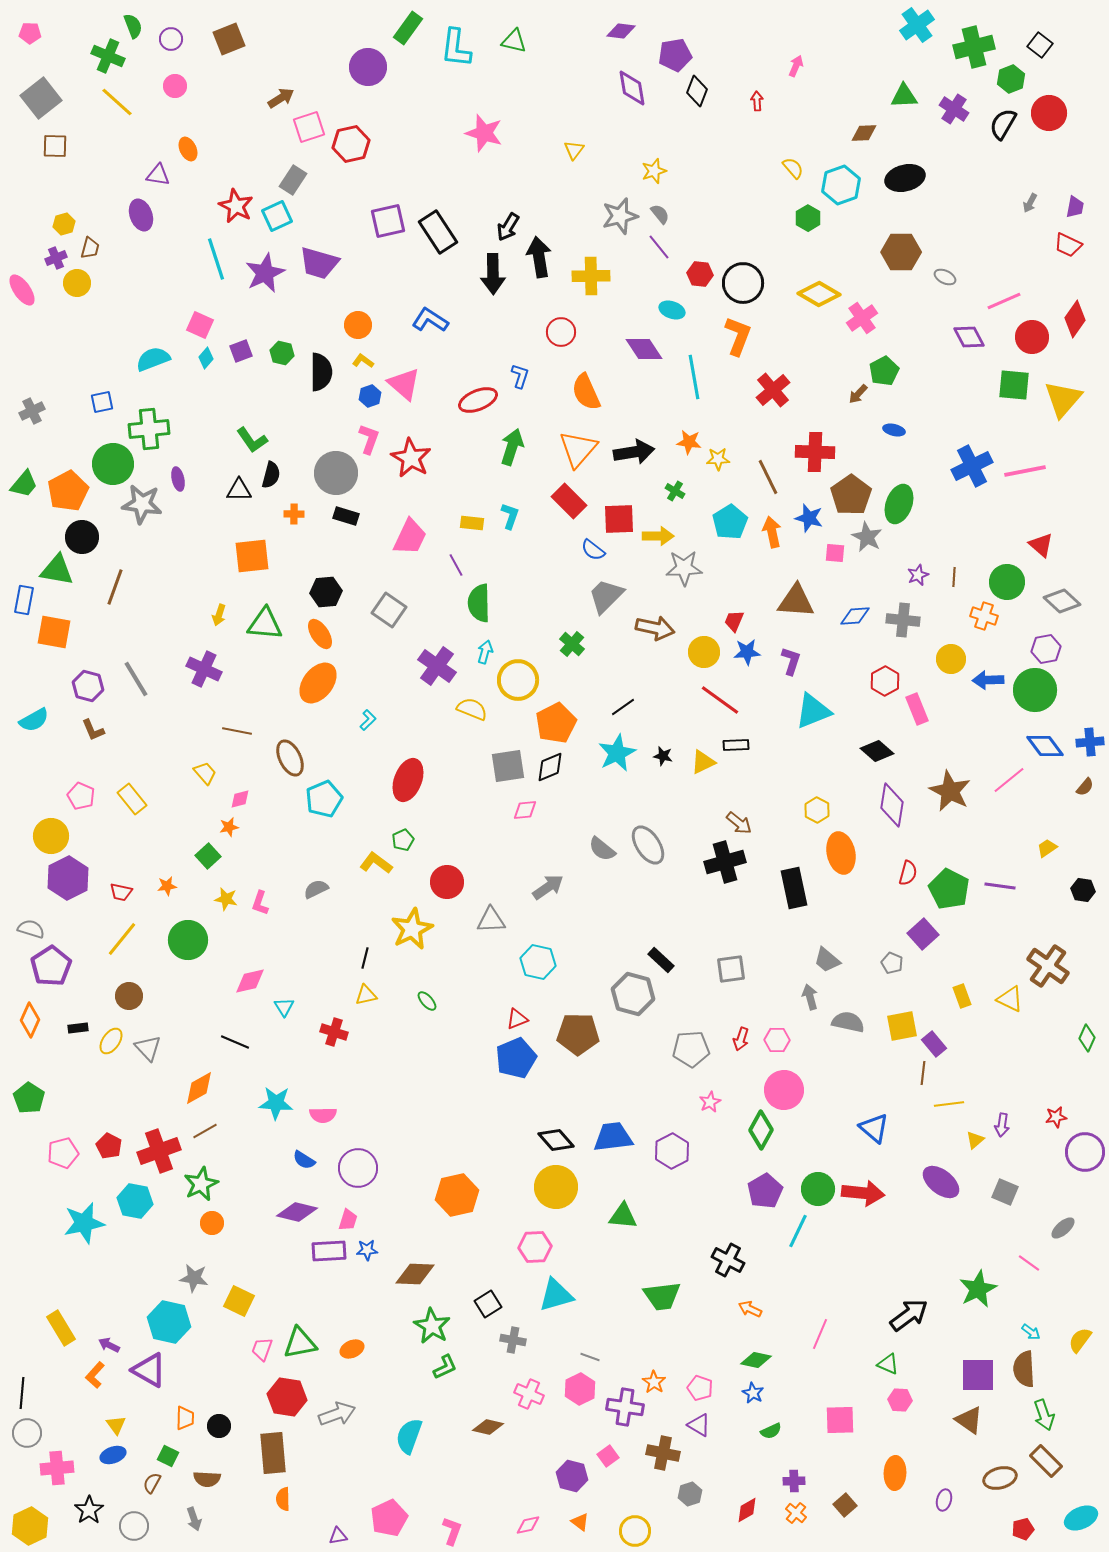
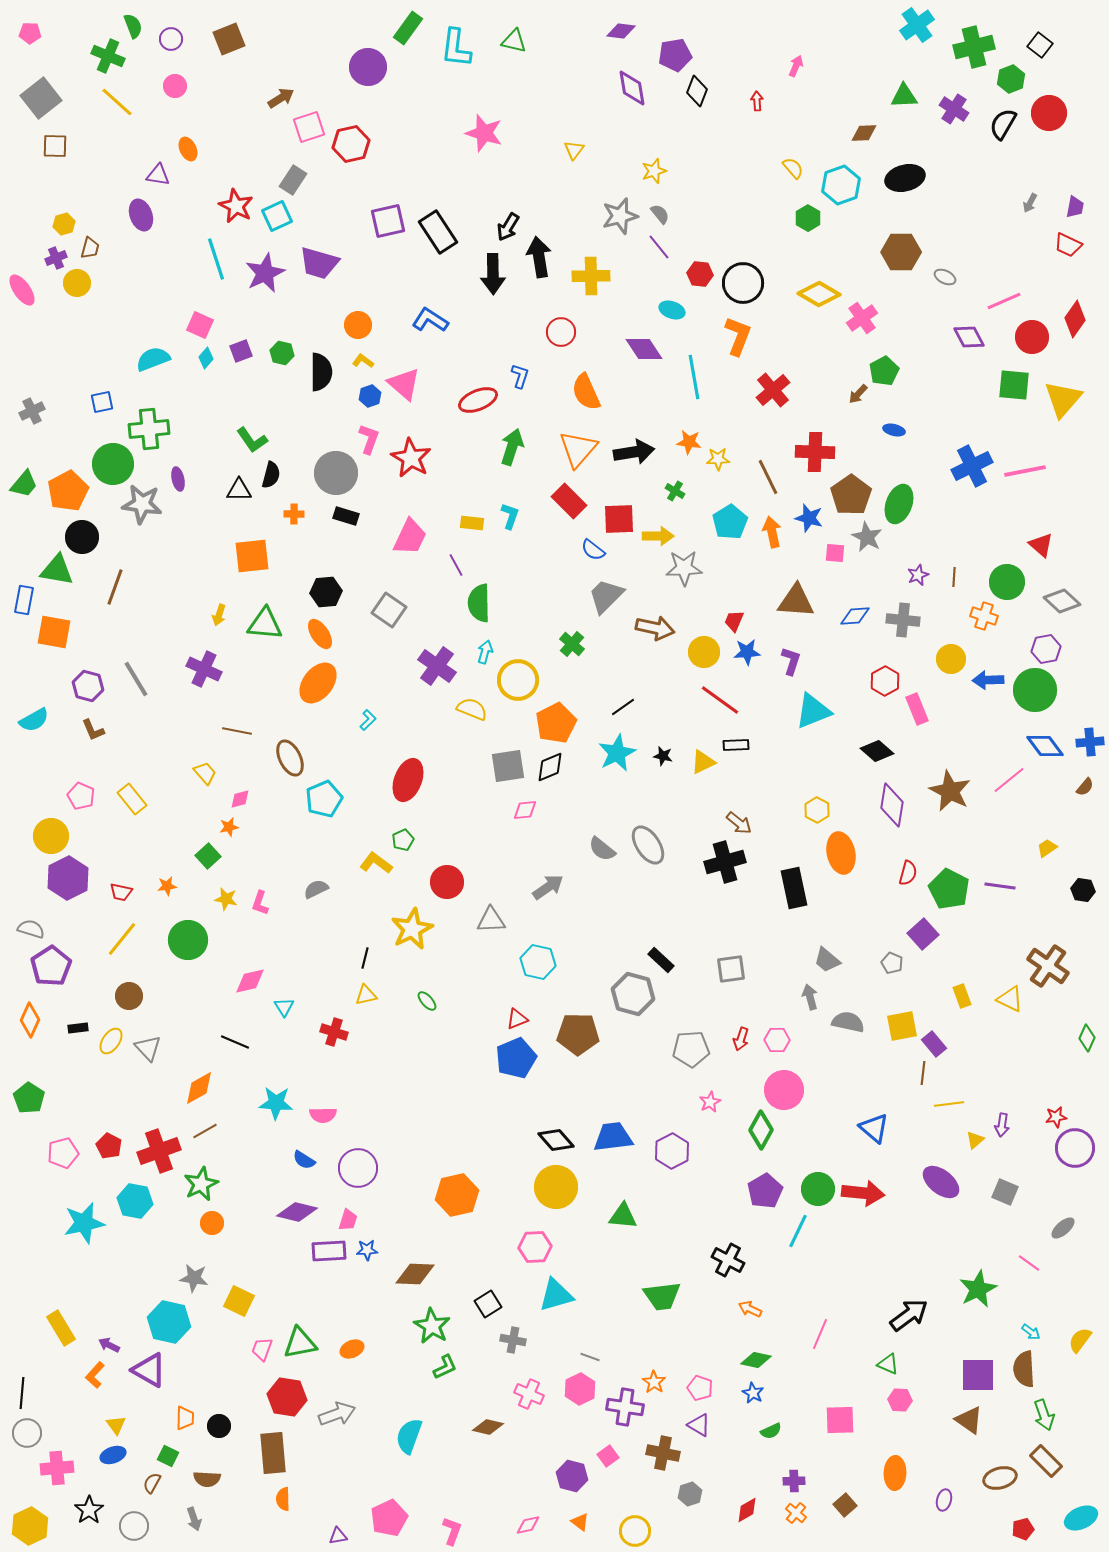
purple circle at (1085, 1152): moved 10 px left, 4 px up
